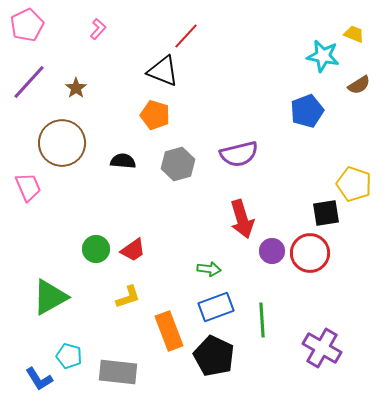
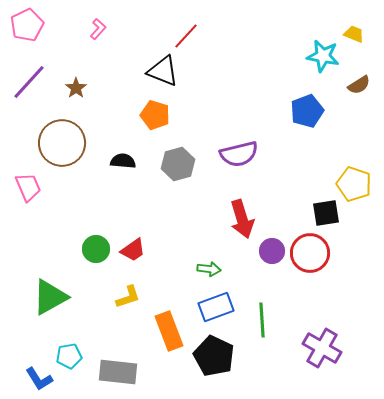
cyan pentagon: rotated 25 degrees counterclockwise
